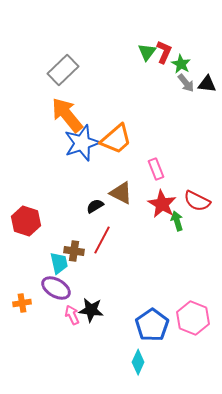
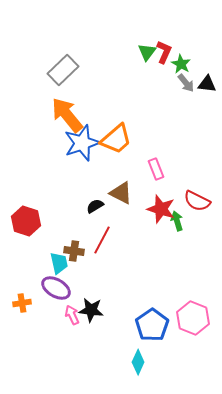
red star: moved 1 px left, 5 px down; rotated 12 degrees counterclockwise
